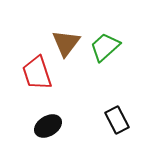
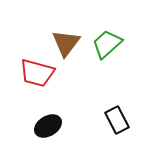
green trapezoid: moved 2 px right, 3 px up
red trapezoid: rotated 57 degrees counterclockwise
